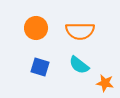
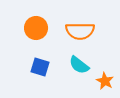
orange star: moved 2 px up; rotated 18 degrees clockwise
